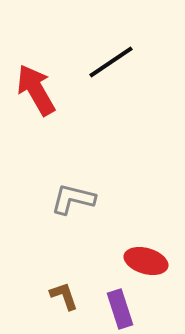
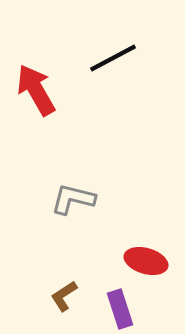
black line: moved 2 px right, 4 px up; rotated 6 degrees clockwise
brown L-shape: rotated 104 degrees counterclockwise
